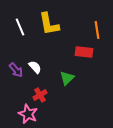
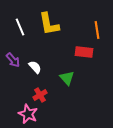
purple arrow: moved 3 px left, 10 px up
green triangle: rotated 28 degrees counterclockwise
